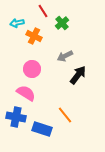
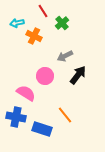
pink circle: moved 13 px right, 7 px down
